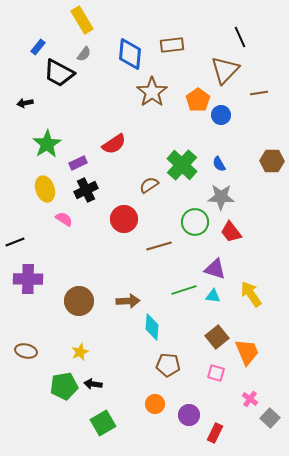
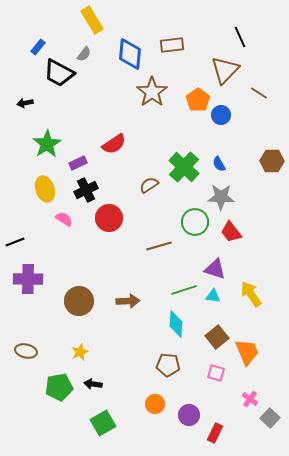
yellow rectangle at (82, 20): moved 10 px right
brown line at (259, 93): rotated 42 degrees clockwise
green cross at (182, 165): moved 2 px right, 2 px down
red circle at (124, 219): moved 15 px left, 1 px up
cyan diamond at (152, 327): moved 24 px right, 3 px up
green pentagon at (64, 386): moved 5 px left, 1 px down
